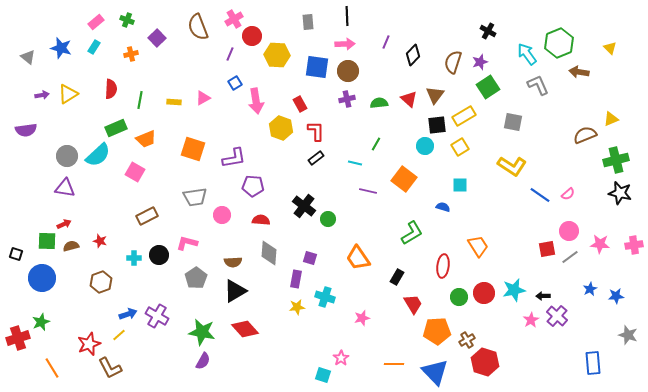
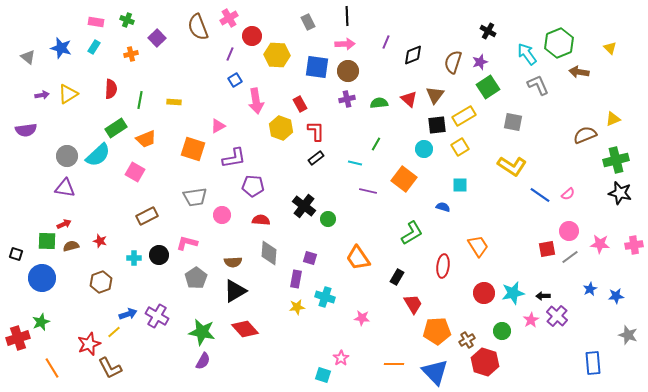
pink cross at (234, 19): moved 5 px left, 1 px up
pink rectangle at (96, 22): rotated 49 degrees clockwise
gray rectangle at (308, 22): rotated 21 degrees counterclockwise
black diamond at (413, 55): rotated 25 degrees clockwise
blue square at (235, 83): moved 3 px up
pink triangle at (203, 98): moved 15 px right, 28 px down
yellow triangle at (611, 119): moved 2 px right
green rectangle at (116, 128): rotated 10 degrees counterclockwise
cyan circle at (425, 146): moved 1 px left, 3 px down
cyan star at (514, 290): moved 1 px left, 3 px down
green circle at (459, 297): moved 43 px right, 34 px down
pink star at (362, 318): rotated 21 degrees clockwise
yellow line at (119, 335): moved 5 px left, 3 px up
